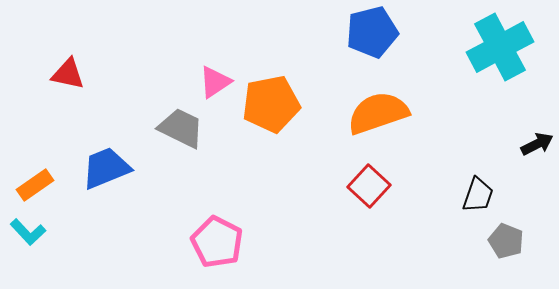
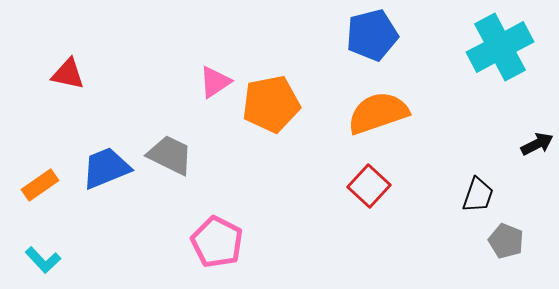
blue pentagon: moved 3 px down
gray trapezoid: moved 11 px left, 27 px down
orange rectangle: moved 5 px right
cyan L-shape: moved 15 px right, 28 px down
